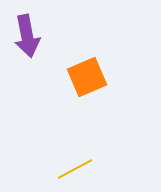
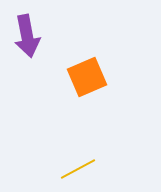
yellow line: moved 3 px right
